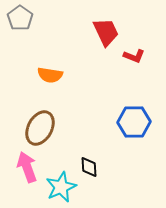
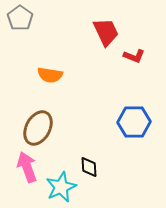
brown ellipse: moved 2 px left
